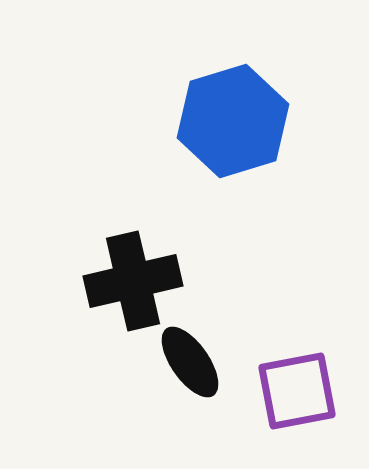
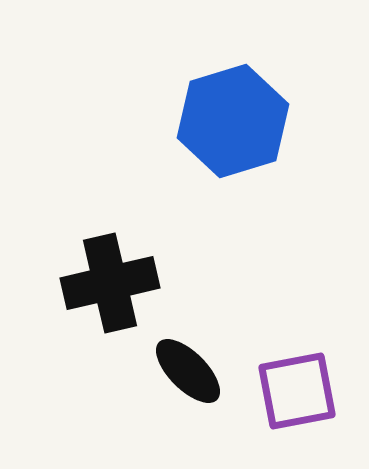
black cross: moved 23 px left, 2 px down
black ellipse: moved 2 px left, 9 px down; rotated 10 degrees counterclockwise
